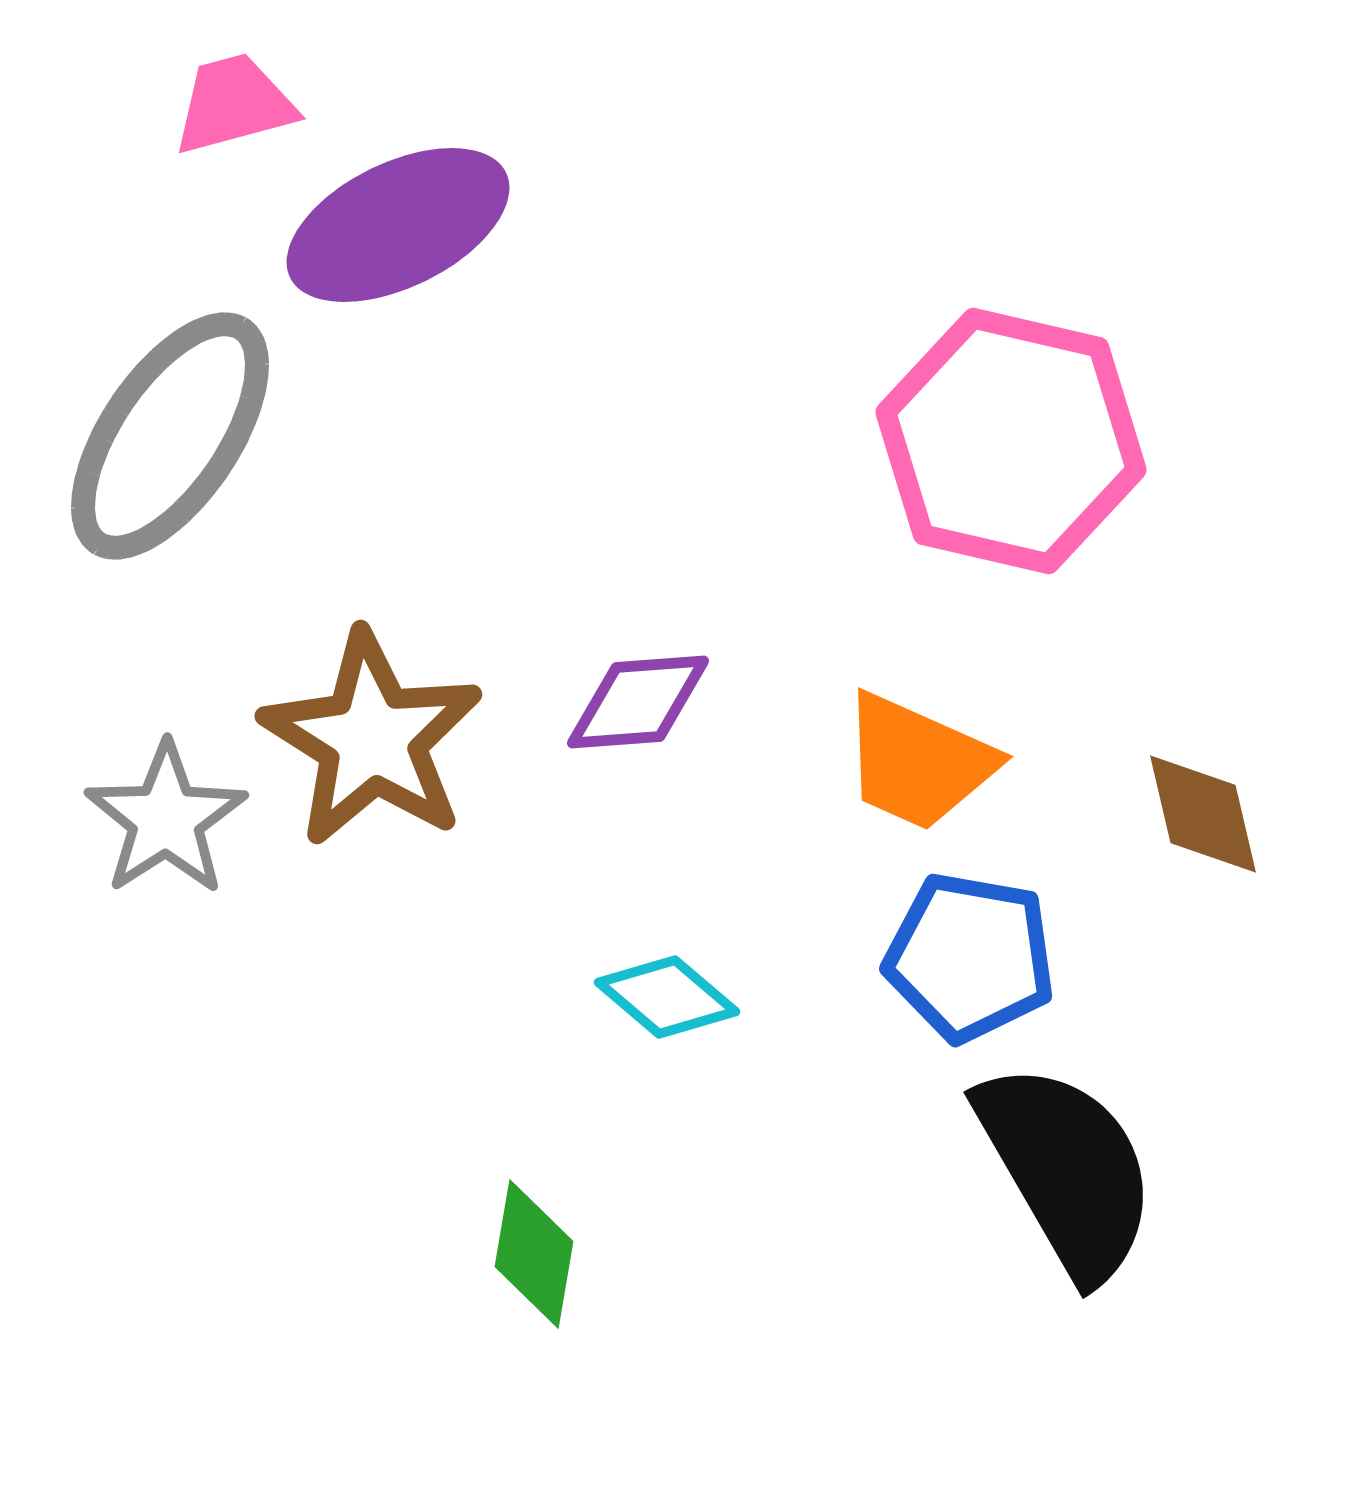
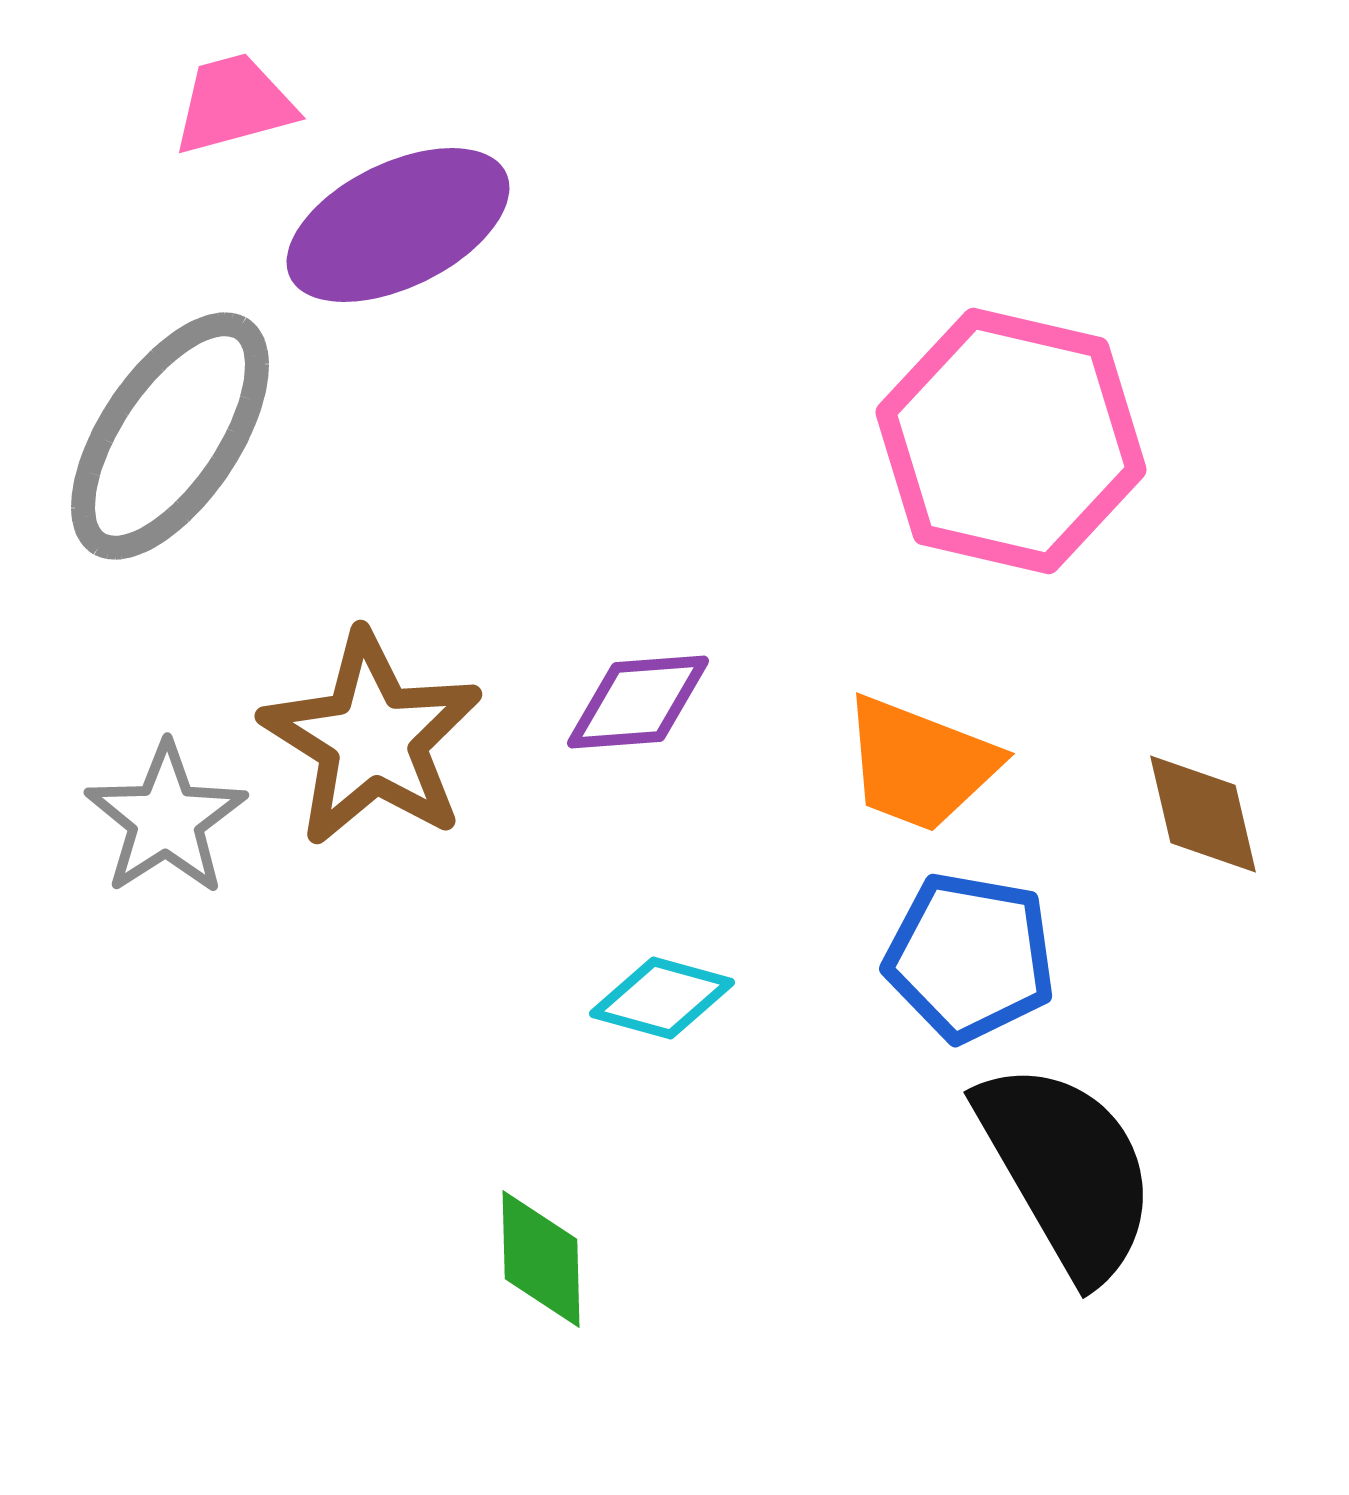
orange trapezoid: moved 2 px right, 2 px down; rotated 3 degrees counterclockwise
cyan diamond: moved 5 px left, 1 px down; rotated 25 degrees counterclockwise
green diamond: moved 7 px right, 5 px down; rotated 11 degrees counterclockwise
